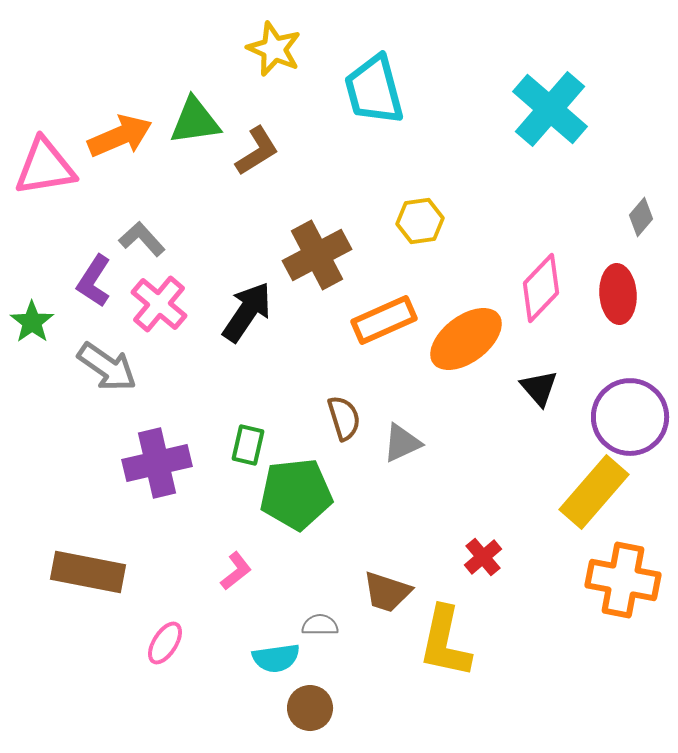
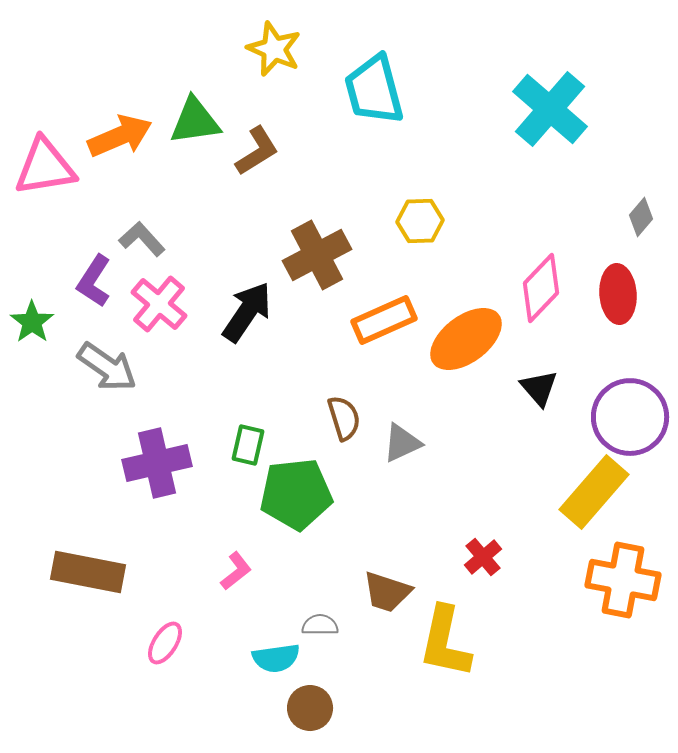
yellow hexagon: rotated 6 degrees clockwise
